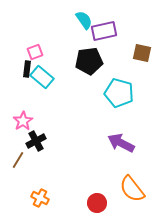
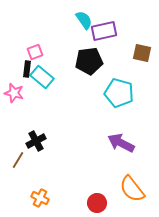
pink star: moved 9 px left, 28 px up; rotated 24 degrees counterclockwise
